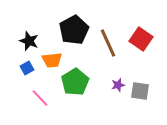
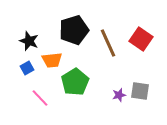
black pentagon: rotated 12 degrees clockwise
purple star: moved 1 px right, 10 px down
